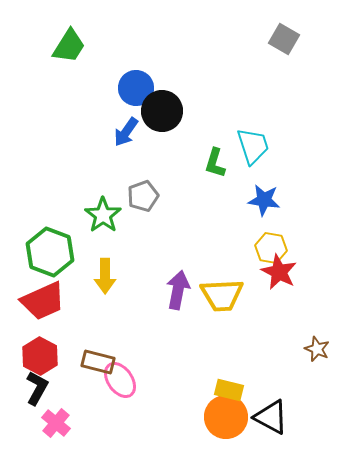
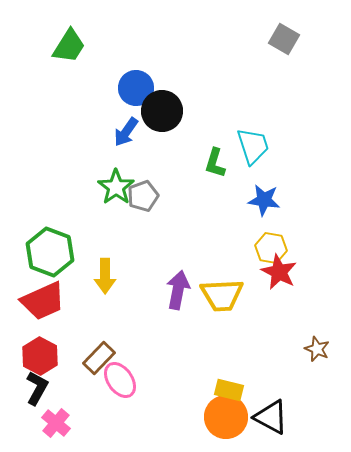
green star: moved 13 px right, 28 px up
brown rectangle: moved 1 px right, 4 px up; rotated 60 degrees counterclockwise
